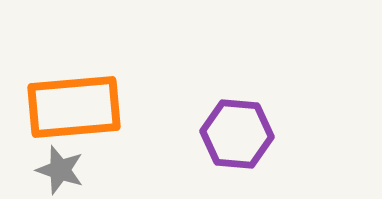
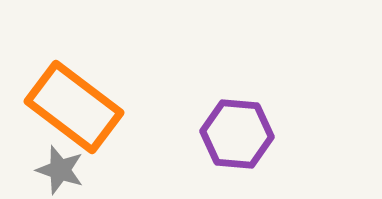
orange rectangle: rotated 42 degrees clockwise
